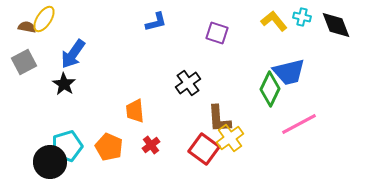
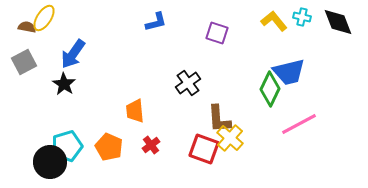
yellow ellipse: moved 1 px up
black diamond: moved 2 px right, 3 px up
yellow cross: rotated 12 degrees counterclockwise
red square: rotated 16 degrees counterclockwise
